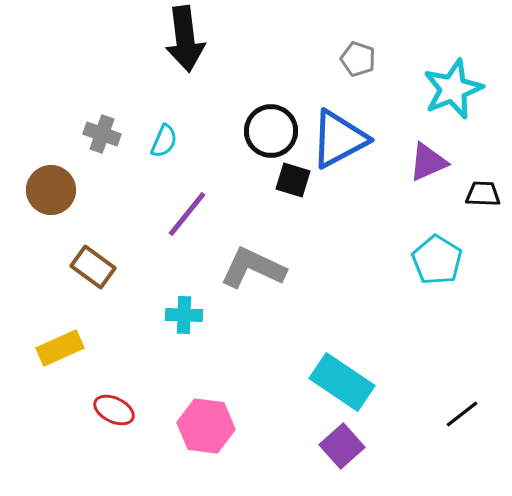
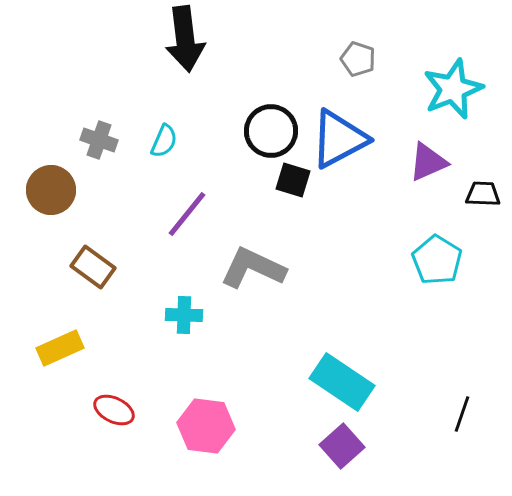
gray cross: moved 3 px left, 6 px down
black line: rotated 33 degrees counterclockwise
